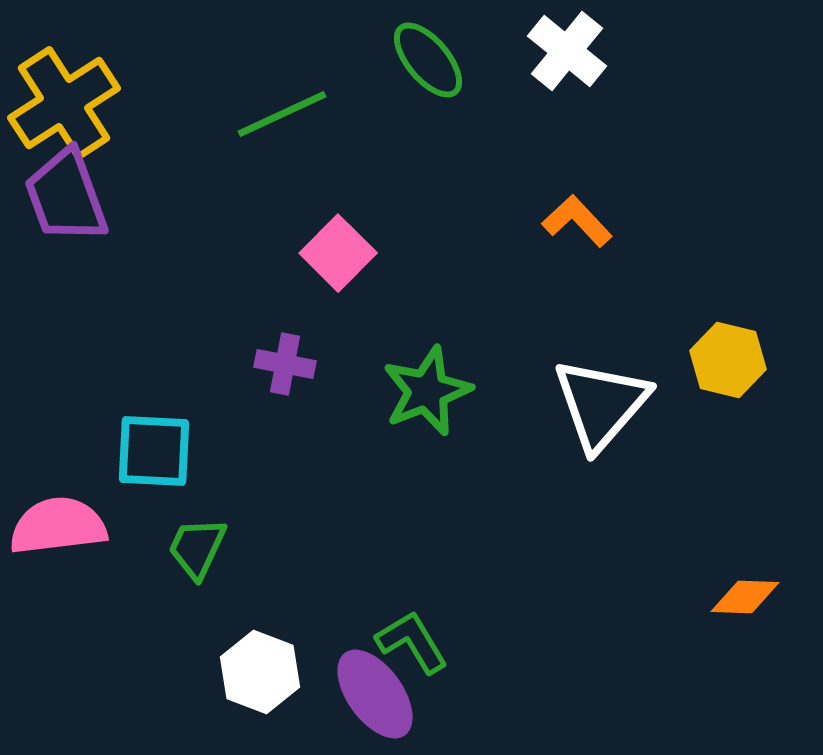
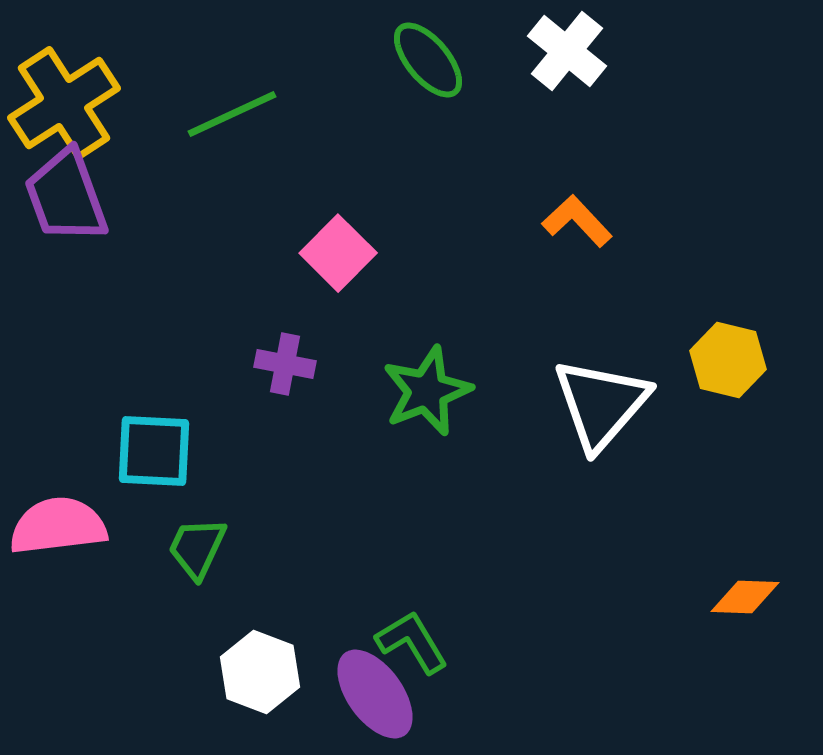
green line: moved 50 px left
